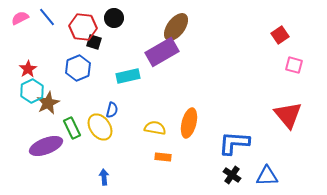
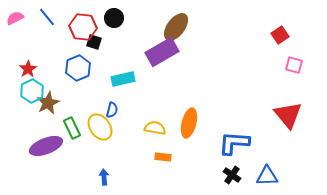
pink semicircle: moved 5 px left
cyan rectangle: moved 5 px left, 3 px down
